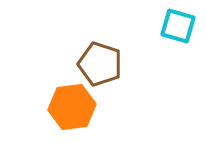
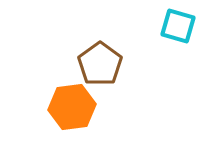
brown pentagon: rotated 18 degrees clockwise
